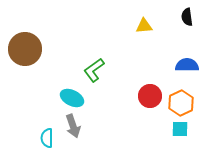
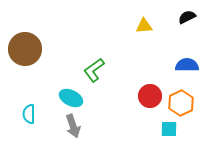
black semicircle: rotated 72 degrees clockwise
cyan ellipse: moved 1 px left
cyan square: moved 11 px left
cyan semicircle: moved 18 px left, 24 px up
